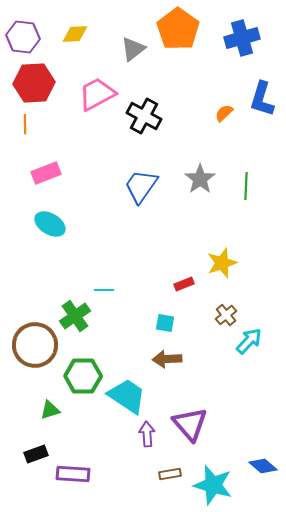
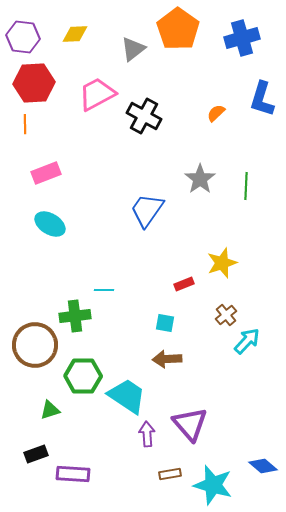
orange semicircle: moved 8 px left
blue trapezoid: moved 6 px right, 24 px down
green cross: rotated 28 degrees clockwise
cyan arrow: moved 2 px left
